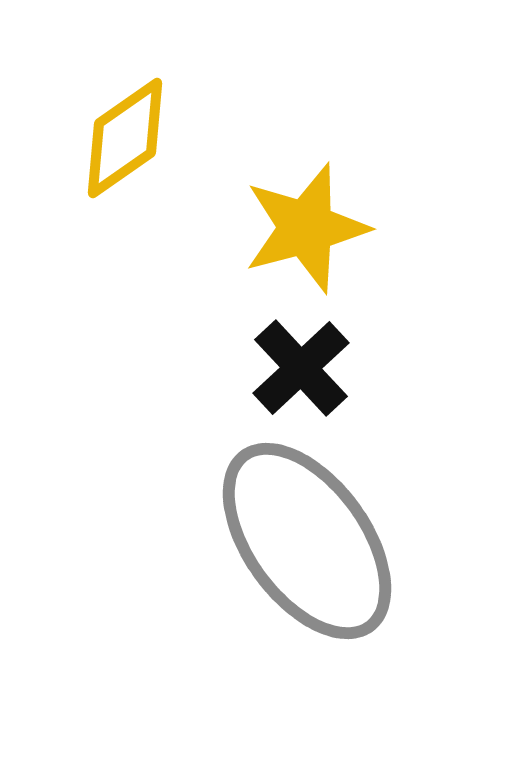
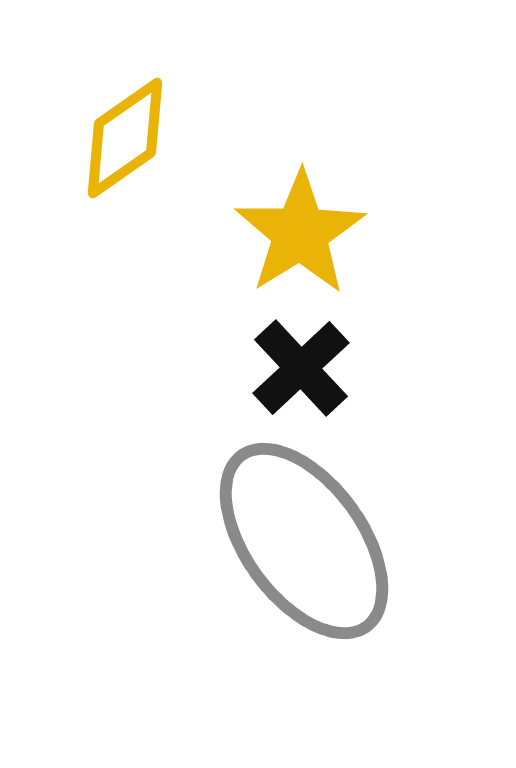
yellow star: moved 6 px left, 5 px down; rotated 17 degrees counterclockwise
gray ellipse: moved 3 px left
